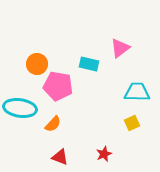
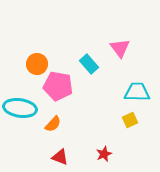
pink triangle: rotated 30 degrees counterclockwise
cyan rectangle: rotated 36 degrees clockwise
yellow square: moved 2 px left, 3 px up
